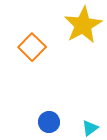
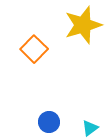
yellow star: rotated 12 degrees clockwise
orange square: moved 2 px right, 2 px down
